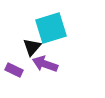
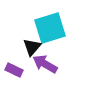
cyan square: moved 1 px left
purple arrow: rotated 10 degrees clockwise
